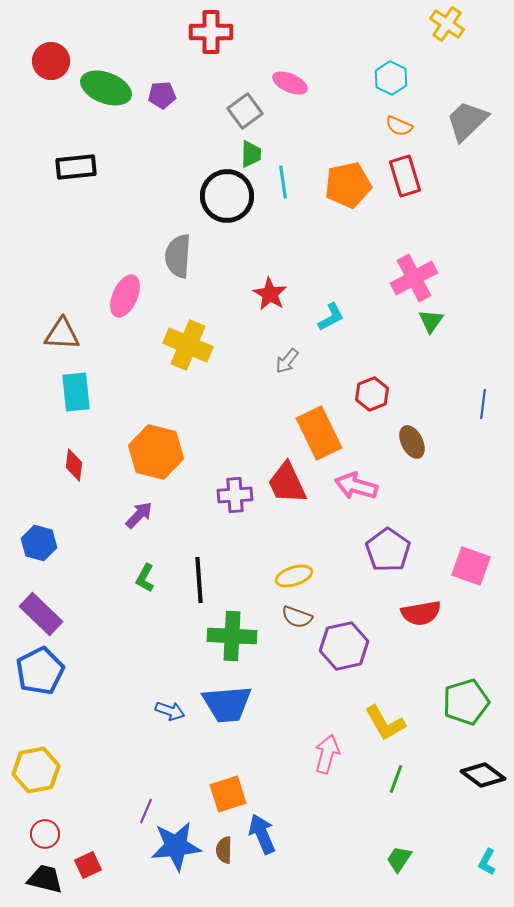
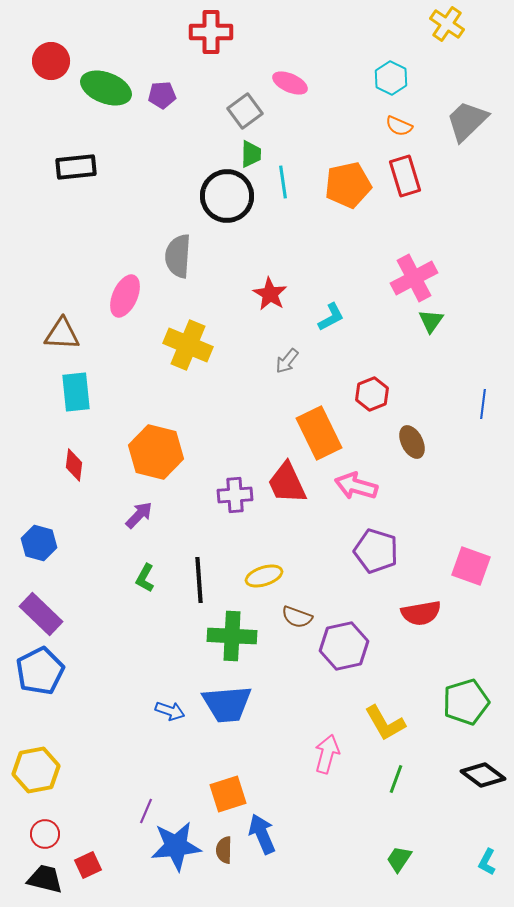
purple pentagon at (388, 550): moved 12 px left, 1 px down; rotated 18 degrees counterclockwise
yellow ellipse at (294, 576): moved 30 px left
